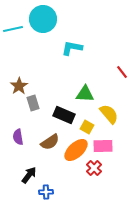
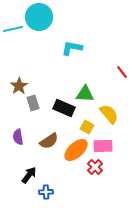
cyan circle: moved 4 px left, 2 px up
black rectangle: moved 7 px up
brown semicircle: moved 1 px left, 1 px up
red cross: moved 1 px right, 1 px up
